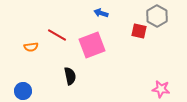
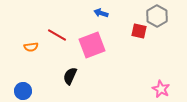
black semicircle: rotated 144 degrees counterclockwise
pink star: rotated 18 degrees clockwise
